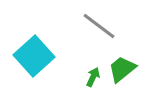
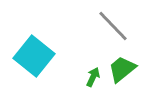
gray line: moved 14 px right; rotated 9 degrees clockwise
cyan square: rotated 9 degrees counterclockwise
